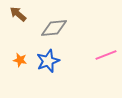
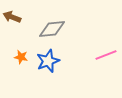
brown arrow: moved 6 px left, 3 px down; rotated 18 degrees counterclockwise
gray diamond: moved 2 px left, 1 px down
orange star: moved 1 px right, 3 px up
